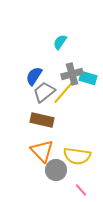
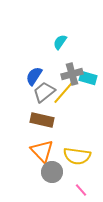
gray circle: moved 4 px left, 2 px down
